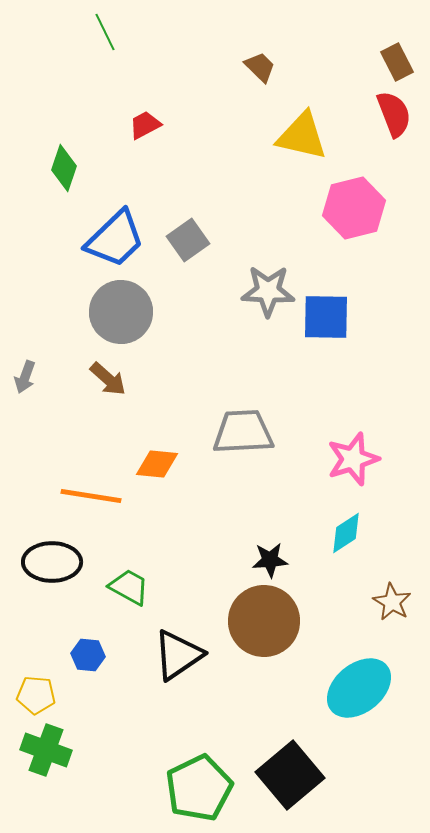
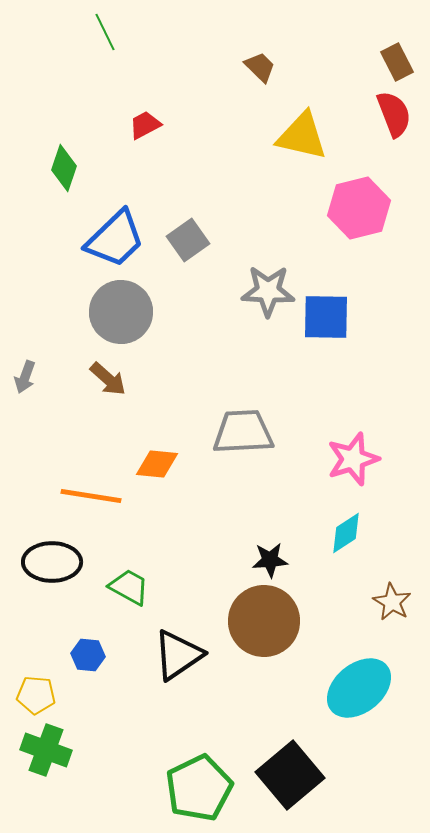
pink hexagon: moved 5 px right
